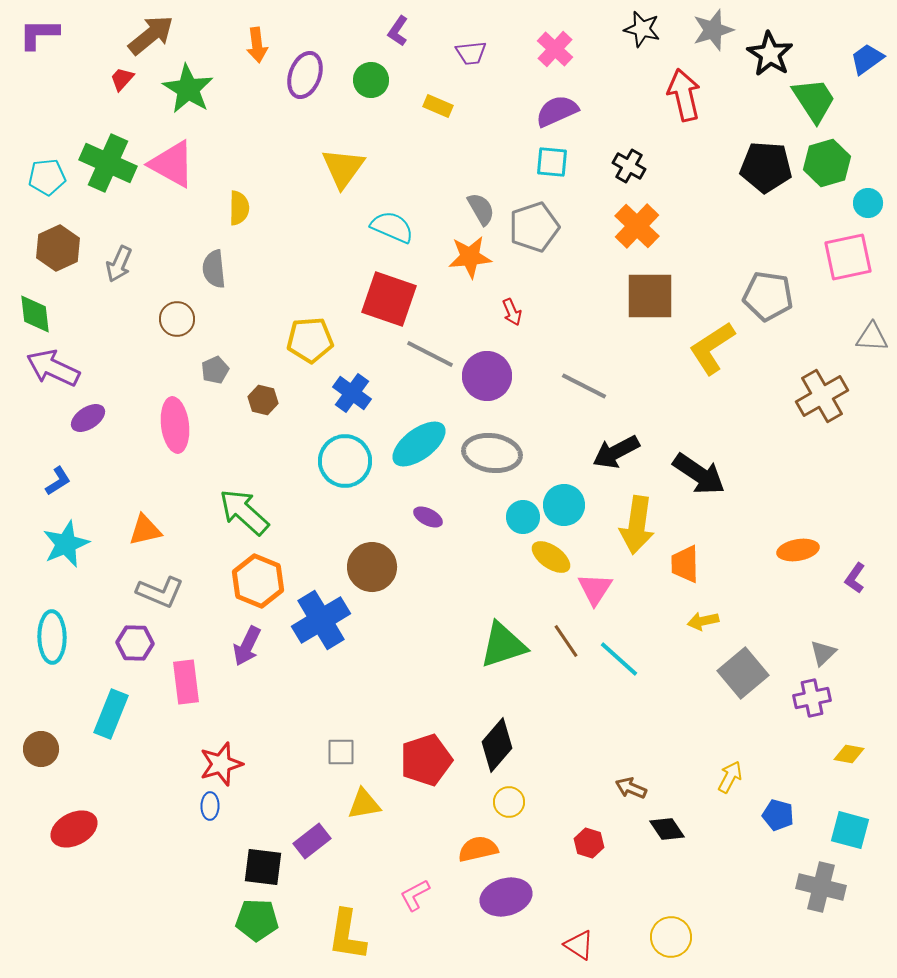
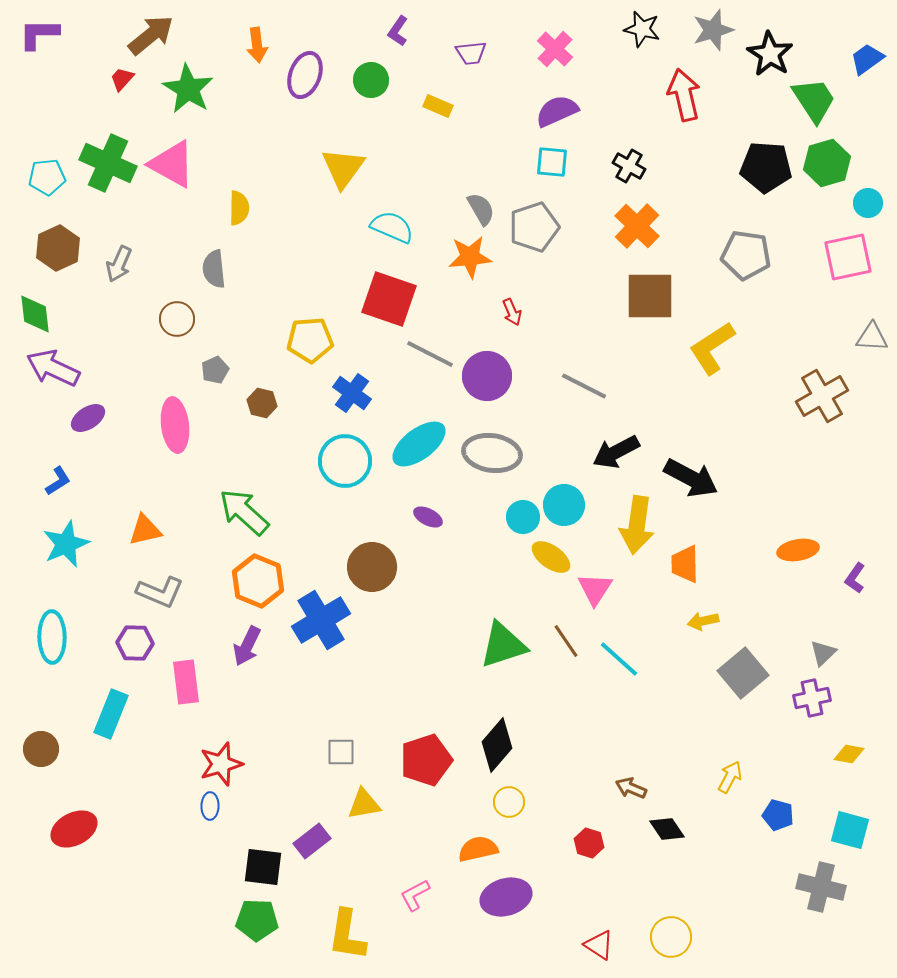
gray pentagon at (768, 296): moved 22 px left, 41 px up
brown hexagon at (263, 400): moved 1 px left, 3 px down
black arrow at (699, 474): moved 8 px left, 4 px down; rotated 6 degrees counterclockwise
red triangle at (579, 945): moved 20 px right
